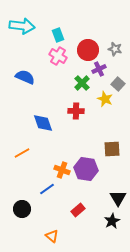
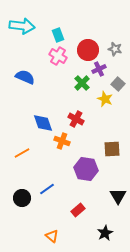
red cross: moved 8 px down; rotated 28 degrees clockwise
orange cross: moved 29 px up
black triangle: moved 2 px up
black circle: moved 11 px up
black star: moved 7 px left, 12 px down
